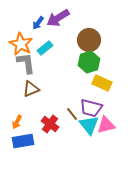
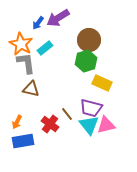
green hexagon: moved 3 px left, 1 px up
brown triangle: rotated 36 degrees clockwise
brown line: moved 5 px left
